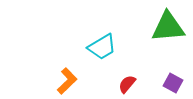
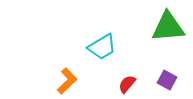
purple square: moved 6 px left, 3 px up
